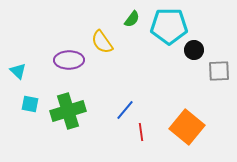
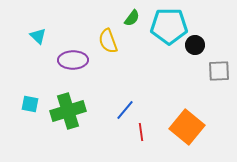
green semicircle: moved 1 px up
yellow semicircle: moved 6 px right, 1 px up; rotated 15 degrees clockwise
black circle: moved 1 px right, 5 px up
purple ellipse: moved 4 px right
cyan triangle: moved 20 px right, 35 px up
